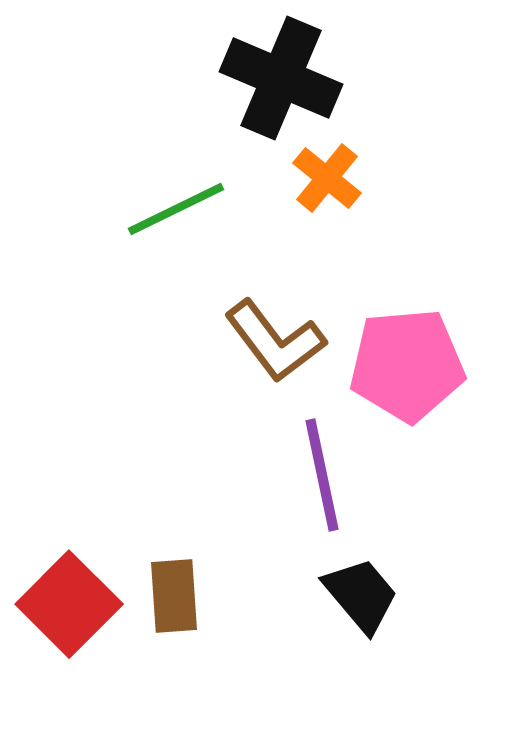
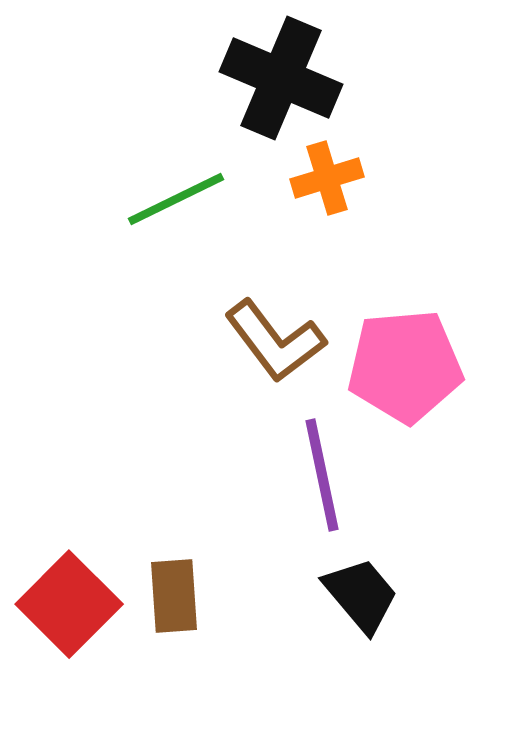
orange cross: rotated 34 degrees clockwise
green line: moved 10 px up
pink pentagon: moved 2 px left, 1 px down
